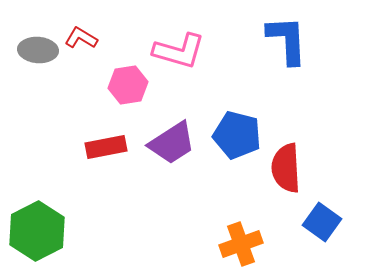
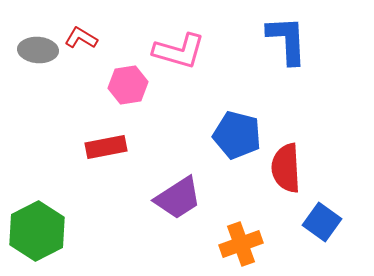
purple trapezoid: moved 6 px right, 55 px down
